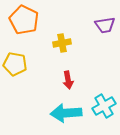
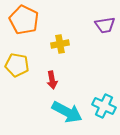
yellow cross: moved 2 px left, 1 px down
yellow pentagon: moved 2 px right, 1 px down
red arrow: moved 16 px left
cyan cross: rotated 35 degrees counterclockwise
cyan arrow: moved 1 px right, 1 px up; rotated 148 degrees counterclockwise
